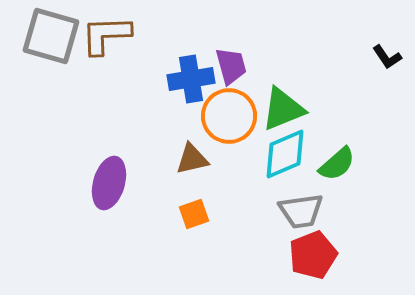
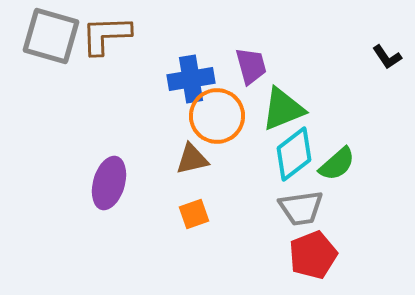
purple trapezoid: moved 20 px right
orange circle: moved 12 px left
cyan diamond: moved 9 px right; rotated 14 degrees counterclockwise
gray trapezoid: moved 3 px up
